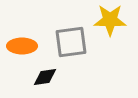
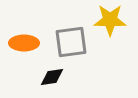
orange ellipse: moved 2 px right, 3 px up
black diamond: moved 7 px right
